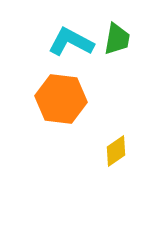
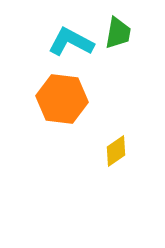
green trapezoid: moved 1 px right, 6 px up
orange hexagon: moved 1 px right
